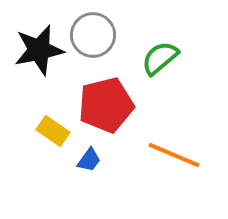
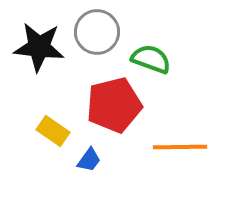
gray circle: moved 4 px right, 3 px up
black star: moved 3 px up; rotated 18 degrees clockwise
green semicircle: moved 9 px left, 1 px down; rotated 60 degrees clockwise
red pentagon: moved 8 px right
orange line: moved 6 px right, 8 px up; rotated 24 degrees counterclockwise
